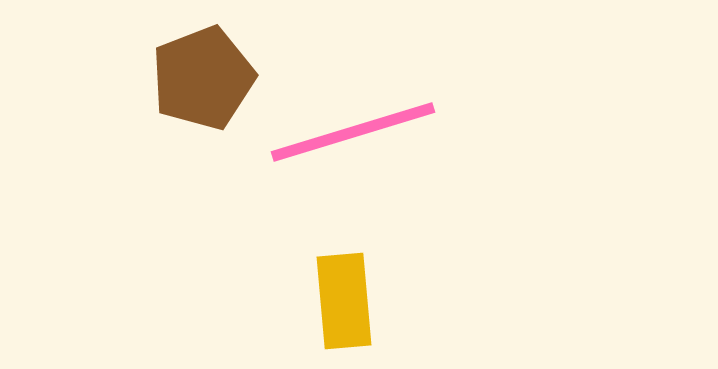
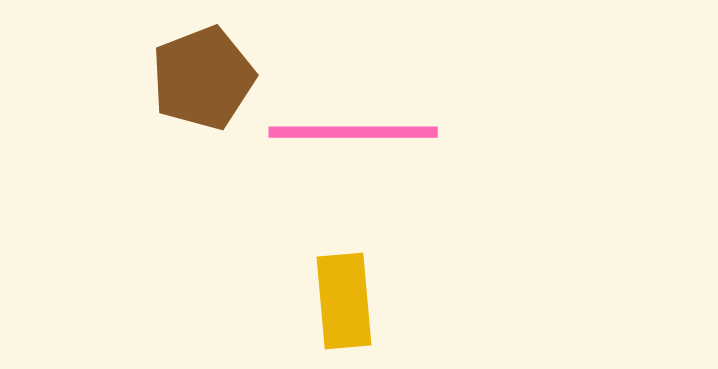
pink line: rotated 17 degrees clockwise
